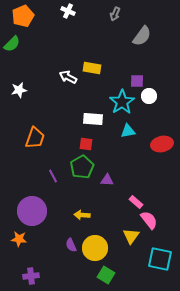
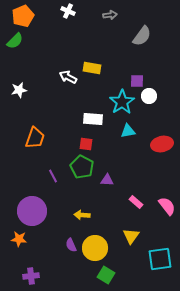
gray arrow: moved 5 px left, 1 px down; rotated 120 degrees counterclockwise
green semicircle: moved 3 px right, 3 px up
green pentagon: rotated 15 degrees counterclockwise
pink semicircle: moved 18 px right, 14 px up
cyan square: rotated 20 degrees counterclockwise
